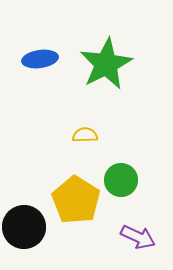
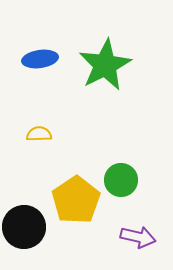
green star: moved 1 px left, 1 px down
yellow semicircle: moved 46 px left, 1 px up
yellow pentagon: rotated 6 degrees clockwise
purple arrow: rotated 12 degrees counterclockwise
